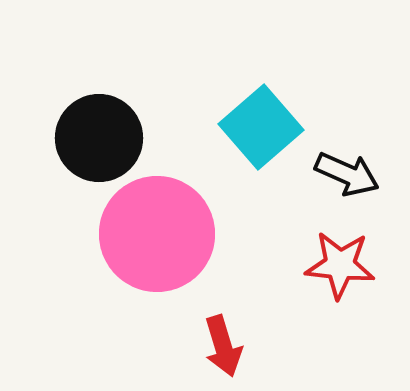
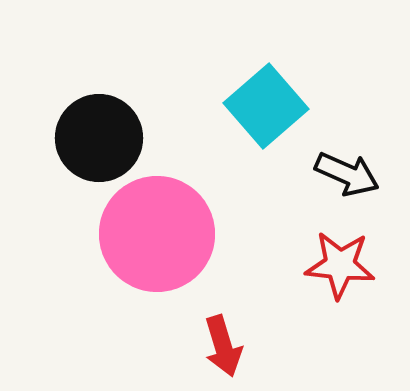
cyan square: moved 5 px right, 21 px up
